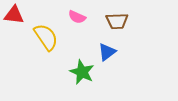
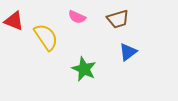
red triangle: moved 6 px down; rotated 15 degrees clockwise
brown trapezoid: moved 1 px right, 2 px up; rotated 15 degrees counterclockwise
blue triangle: moved 21 px right
green star: moved 2 px right, 3 px up
